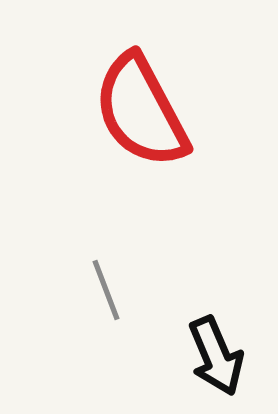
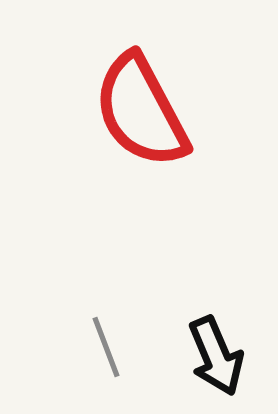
gray line: moved 57 px down
